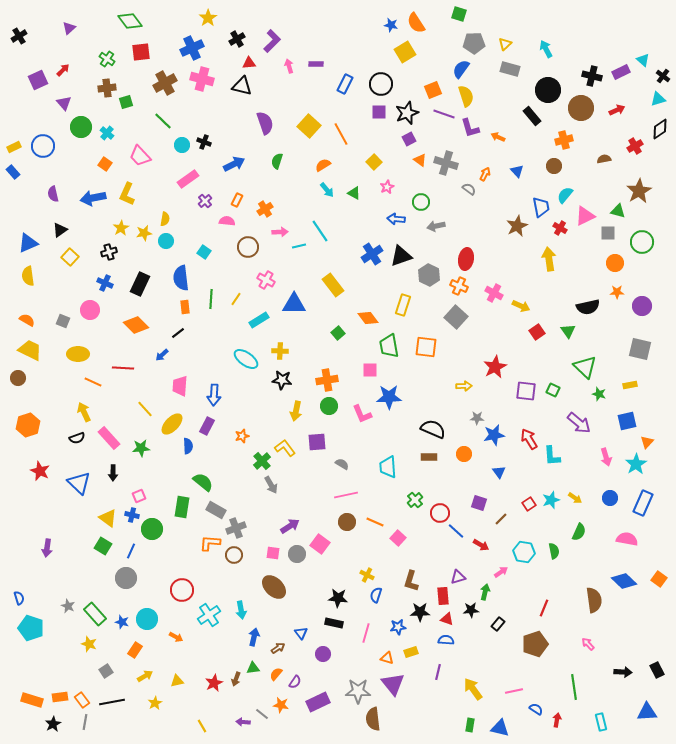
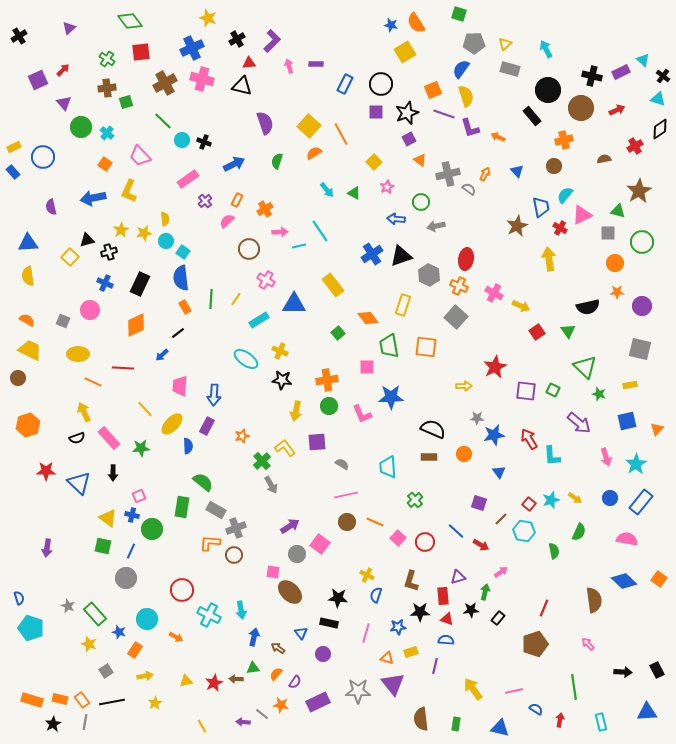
yellow star at (208, 18): rotated 18 degrees counterclockwise
cyan triangle at (658, 99): rotated 35 degrees clockwise
purple square at (379, 112): moved 3 px left
cyan circle at (182, 145): moved 5 px up
blue circle at (43, 146): moved 11 px down
gray cross at (446, 163): moved 2 px right, 11 px down; rotated 30 degrees counterclockwise
orange semicircle at (323, 165): moved 9 px left, 12 px up
purple semicircle at (53, 194): moved 2 px left, 13 px down
yellow L-shape at (127, 194): moved 2 px right, 3 px up
pink triangle at (585, 216): moved 3 px left, 1 px up
yellow semicircle at (165, 219): rotated 16 degrees counterclockwise
pink semicircle at (227, 221): rotated 49 degrees counterclockwise
yellow star at (121, 228): moved 2 px down
black triangle at (60, 230): moved 27 px right, 10 px down; rotated 21 degrees clockwise
blue triangle at (28, 243): rotated 20 degrees clockwise
brown circle at (248, 247): moved 1 px right, 2 px down
cyan square at (204, 252): moved 21 px left
orange rectangle at (185, 307): rotated 24 degrees counterclockwise
orange diamond at (136, 325): rotated 70 degrees counterclockwise
yellow cross at (280, 351): rotated 21 degrees clockwise
pink square at (370, 370): moved 3 px left, 3 px up
blue star at (389, 397): moved 2 px right
orange triangle at (647, 442): moved 10 px right, 13 px up
red star at (40, 471): moved 6 px right; rotated 24 degrees counterclockwise
blue rectangle at (643, 503): moved 2 px left, 1 px up; rotated 15 degrees clockwise
red square at (529, 504): rotated 16 degrees counterclockwise
red circle at (440, 513): moved 15 px left, 29 px down
green square at (103, 546): rotated 18 degrees counterclockwise
cyan hexagon at (524, 552): moved 21 px up
pink square at (273, 553): moved 19 px down
brown ellipse at (274, 587): moved 16 px right, 5 px down
cyan cross at (209, 615): rotated 30 degrees counterclockwise
blue star at (122, 622): moved 3 px left, 10 px down
black rectangle at (334, 623): moved 5 px left
black rectangle at (498, 624): moved 6 px up
brown arrow at (278, 648): rotated 112 degrees counterclockwise
purple line at (438, 672): moved 3 px left, 6 px up
yellow arrow at (145, 676): rotated 21 degrees clockwise
brown arrow at (236, 679): rotated 72 degrees clockwise
yellow triangle at (177, 681): moved 9 px right
orange rectangle at (60, 697): moved 2 px down; rotated 21 degrees clockwise
brown semicircle at (373, 719): moved 48 px right
red arrow at (557, 720): moved 3 px right
green rectangle at (470, 725): moved 14 px left, 1 px up
